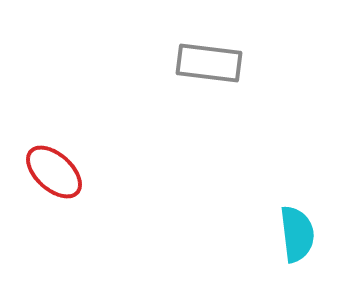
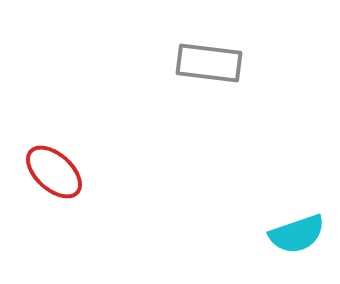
cyan semicircle: rotated 78 degrees clockwise
